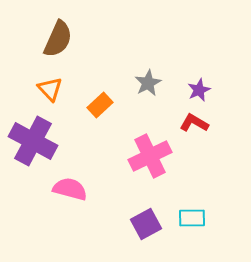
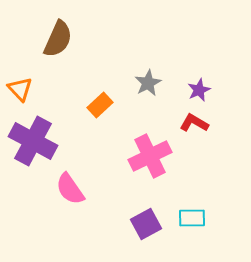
orange triangle: moved 30 px left
pink semicircle: rotated 140 degrees counterclockwise
